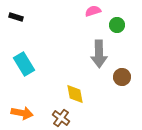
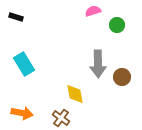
gray arrow: moved 1 px left, 10 px down
